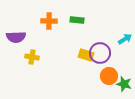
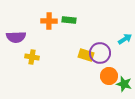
green rectangle: moved 8 px left
